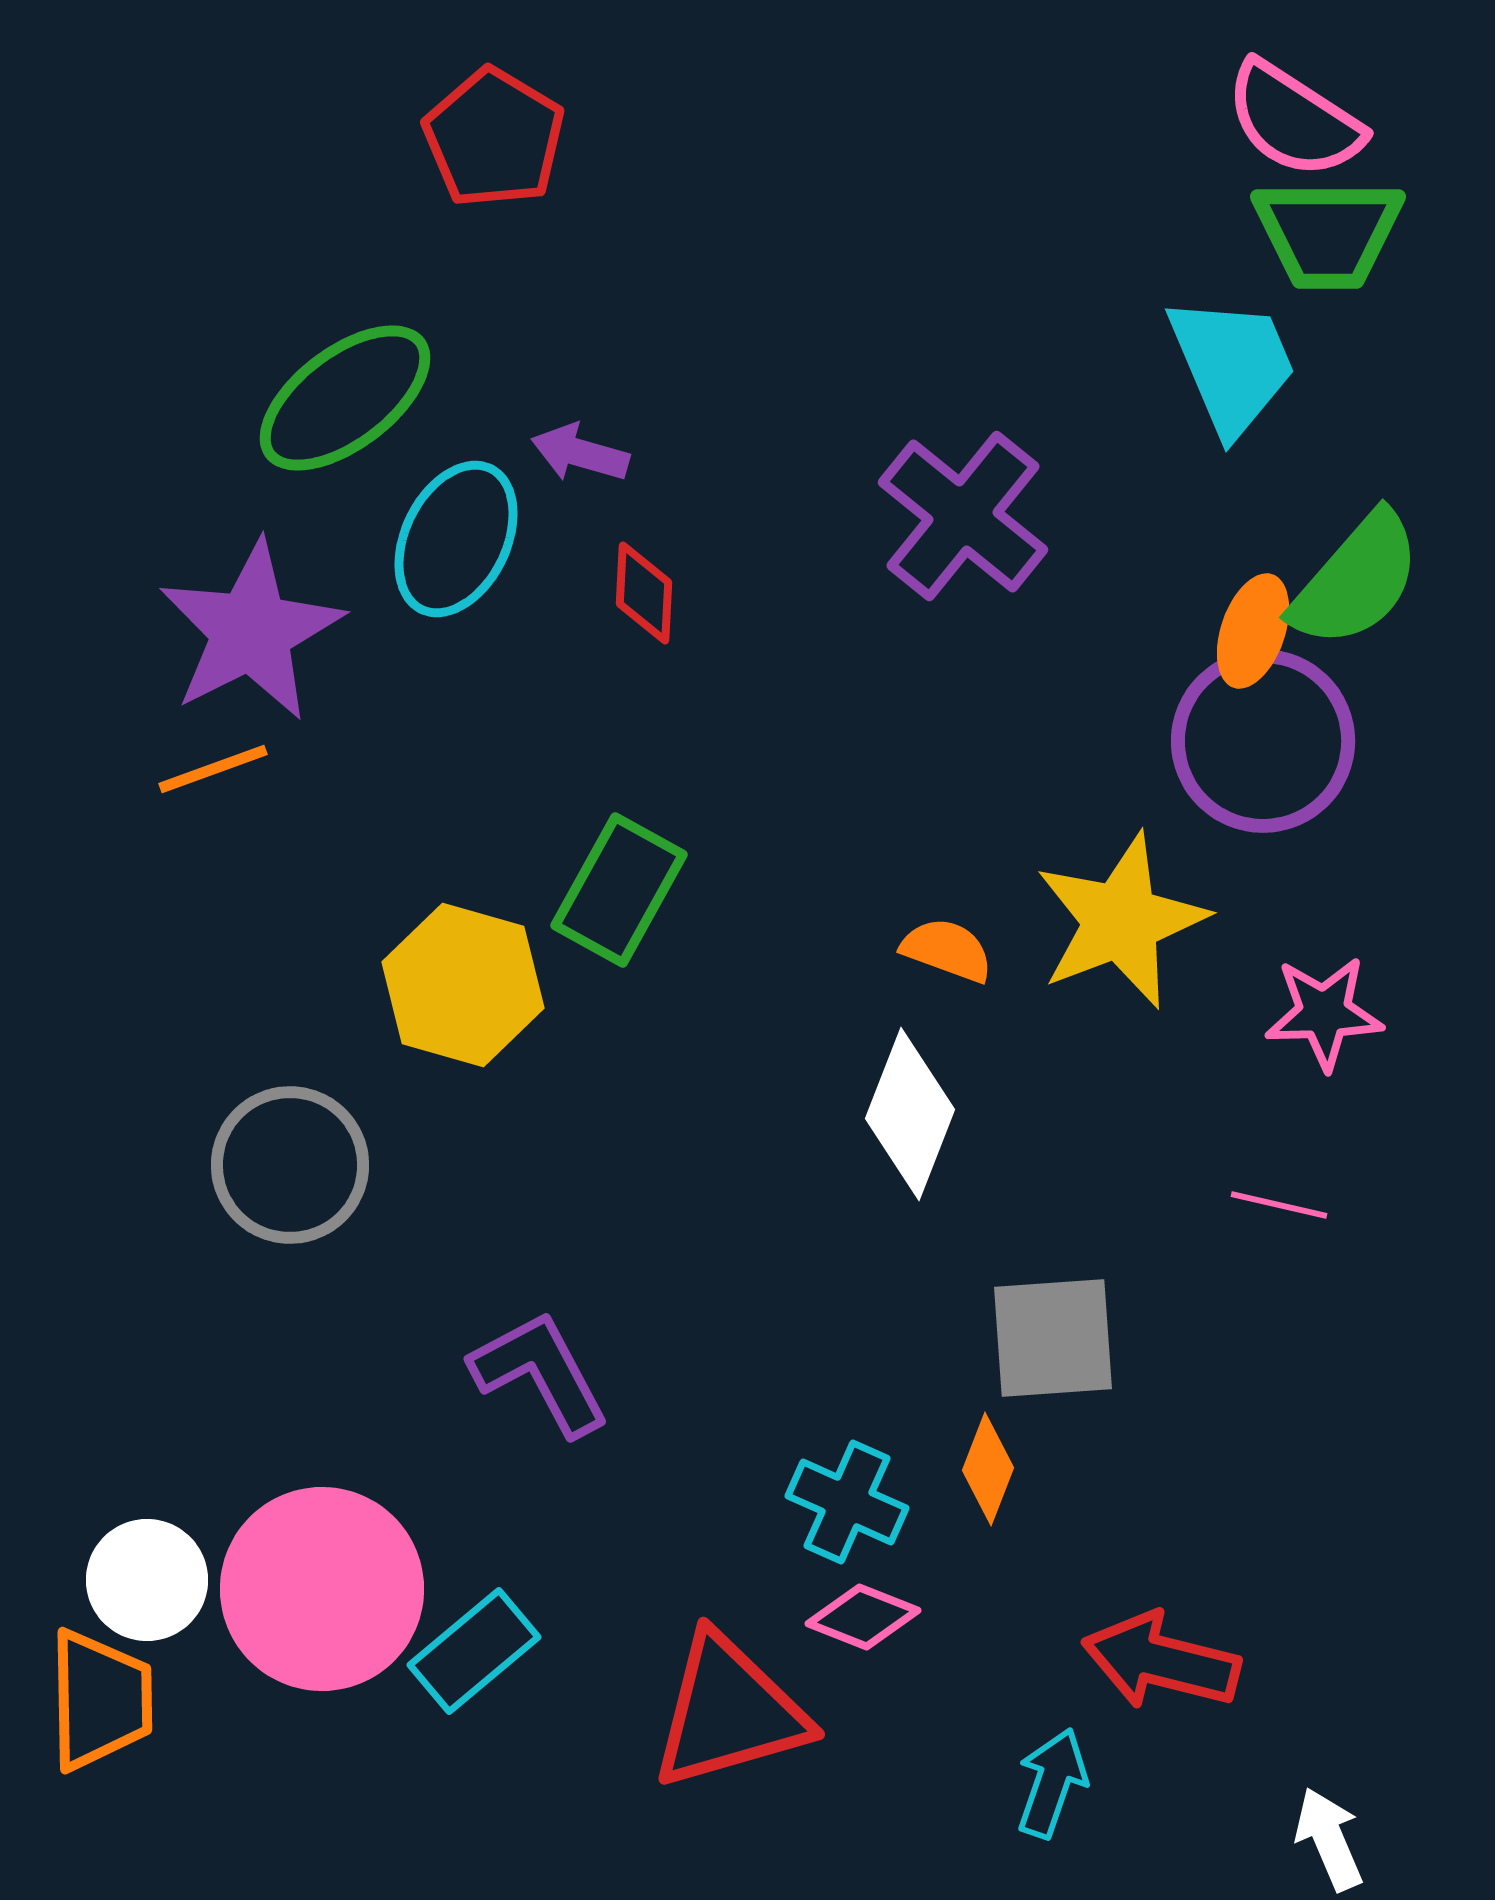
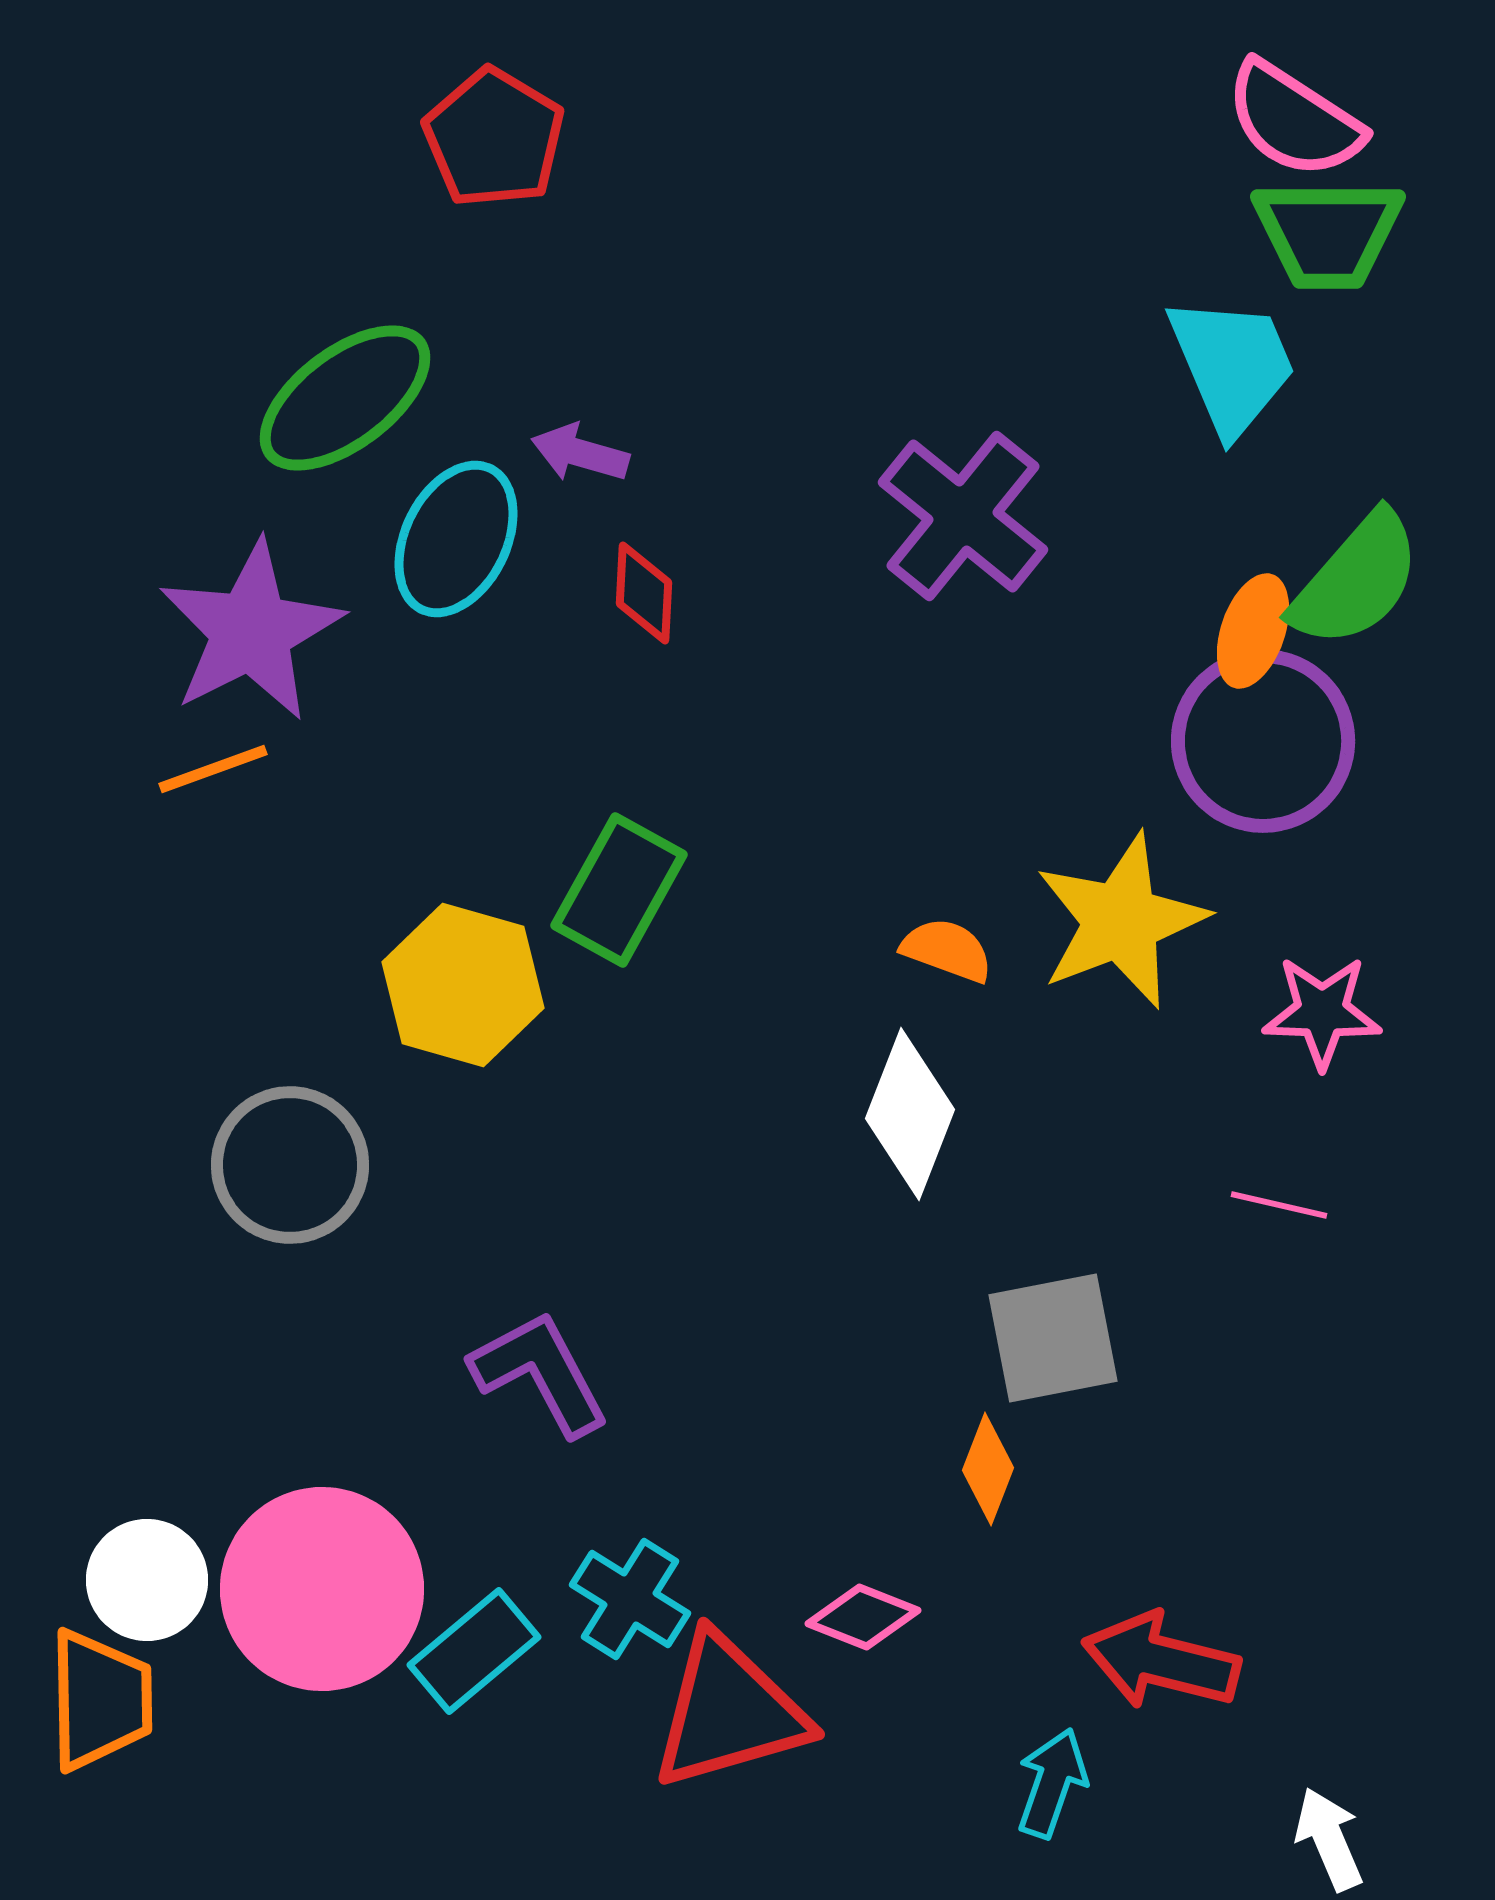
pink star: moved 2 px left, 1 px up; rotated 4 degrees clockwise
gray square: rotated 7 degrees counterclockwise
cyan cross: moved 217 px left, 97 px down; rotated 8 degrees clockwise
